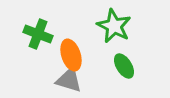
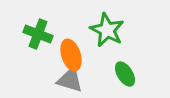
green star: moved 7 px left, 4 px down
green ellipse: moved 1 px right, 8 px down
gray triangle: moved 1 px right
